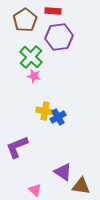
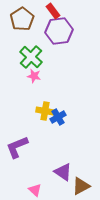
red rectangle: rotated 49 degrees clockwise
brown pentagon: moved 3 px left, 1 px up
purple hexagon: moved 6 px up
brown triangle: rotated 36 degrees counterclockwise
